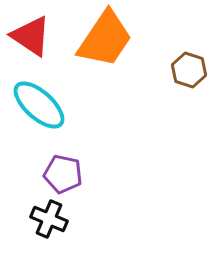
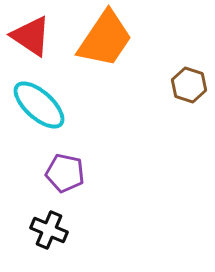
brown hexagon: moved 15 px down
purple pentagon: moved 2 px right, 1 px up
black cross: moved 11 px down
